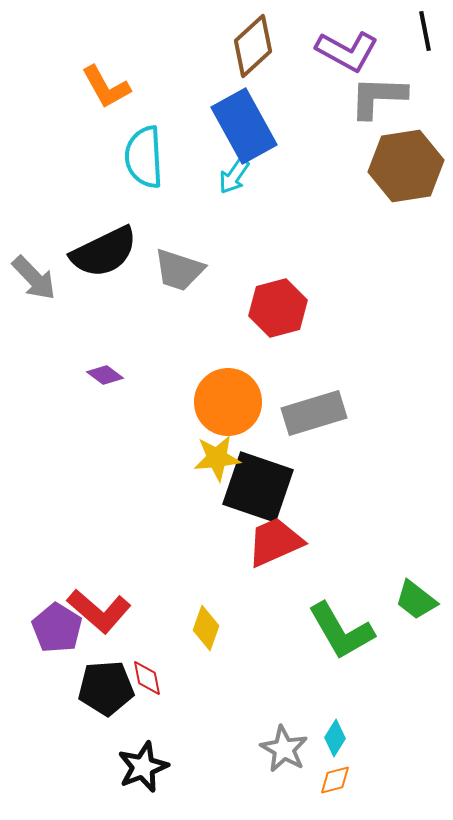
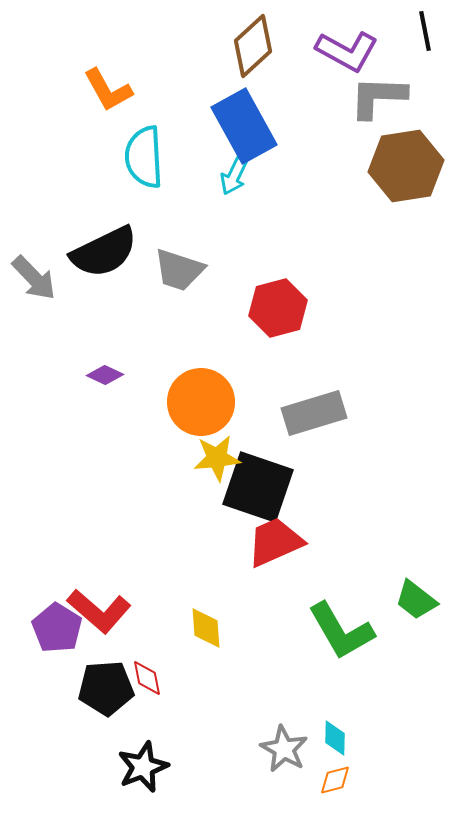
orange L-shape: moved 2 px right, 3 px down
cyan arrow: rotated 9 degrees counterclockwise
purple diamond: rotated 12 degrees counterclockwise
orange circle: moved 27 px left
yellow diamond: rotated 24 degrees counterclockwise
cyan diamond: rotated 30 degrees counterclockwise
